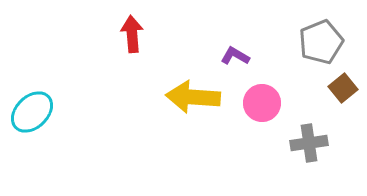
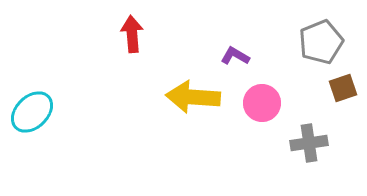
brown square: rotated 20 degrees clockwise
